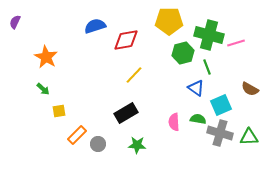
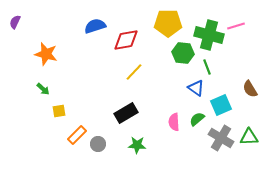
yellow pentagon: moved 1 px left, 2 px down
pink line: moved 17 px up
green hexagon: rotated 20 degrees clockwise
orange star: moved 3 px up; rotated 15 degrees counterclockwise
yellow line: moved 3 px up
brown semicircle: rotated 30 degrees clockwise
green semicircle: moved 1 px left; rotated 49 degrees counterclockwise
gray cross: moved 1 px right, 5 px down; rotated 15 degrees clockwise
